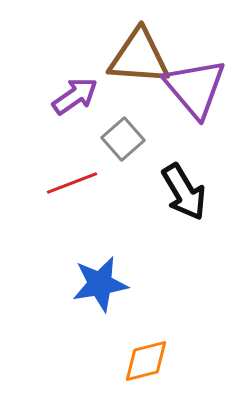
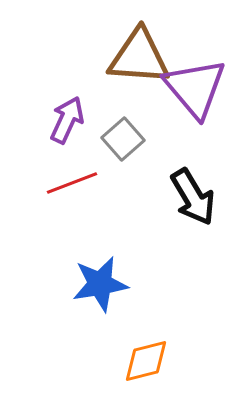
purple arrow: moved 8 px left, 24 px down; rotated 30 degrees counterclockwise
black arrow: moved 9 px right, 5 px down
